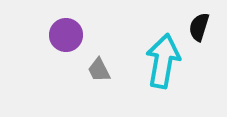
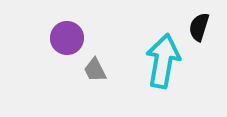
purple circle: moved 1 px right, 3 px down
gray trapezoid: moved 4 px left
